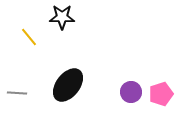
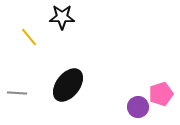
purple circle: moved 7 px right, 15 px down
